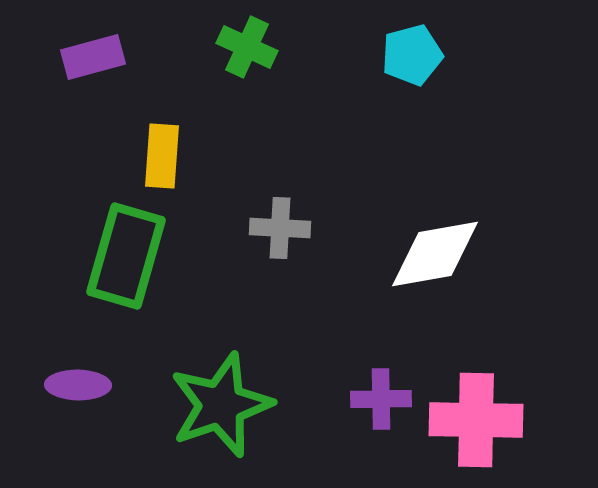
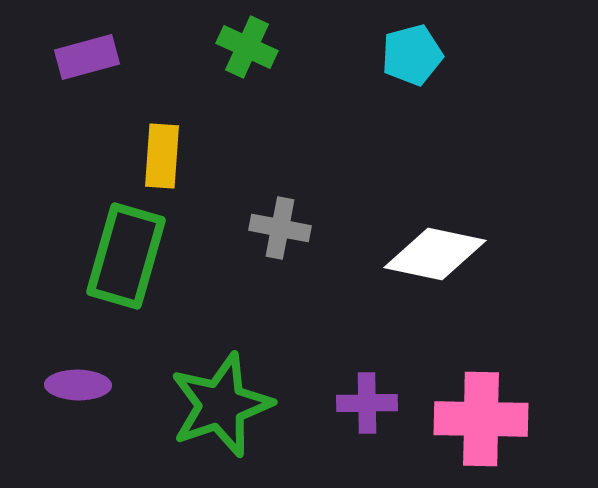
purple rectangle: moved 6 px left
gray cross: rotated 8 degrees clockwise
white diamond: rotated 22 degrees clockwise
purple cross: moved 14 px left, 4 px down
pink cross: moved 5 px right, 1 px up
